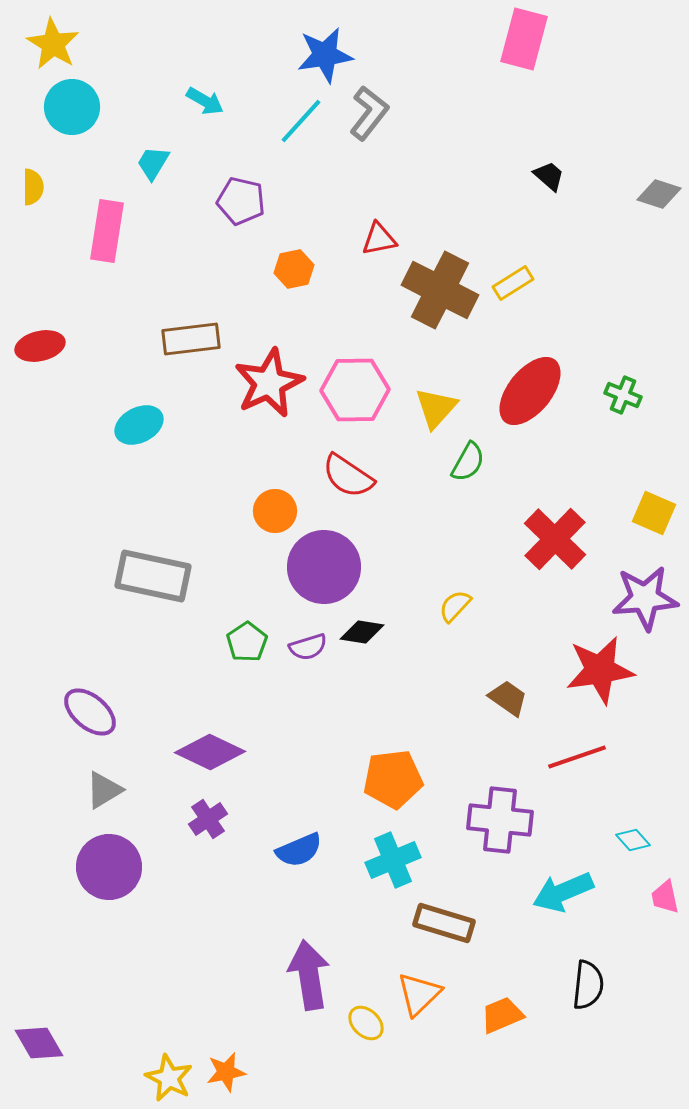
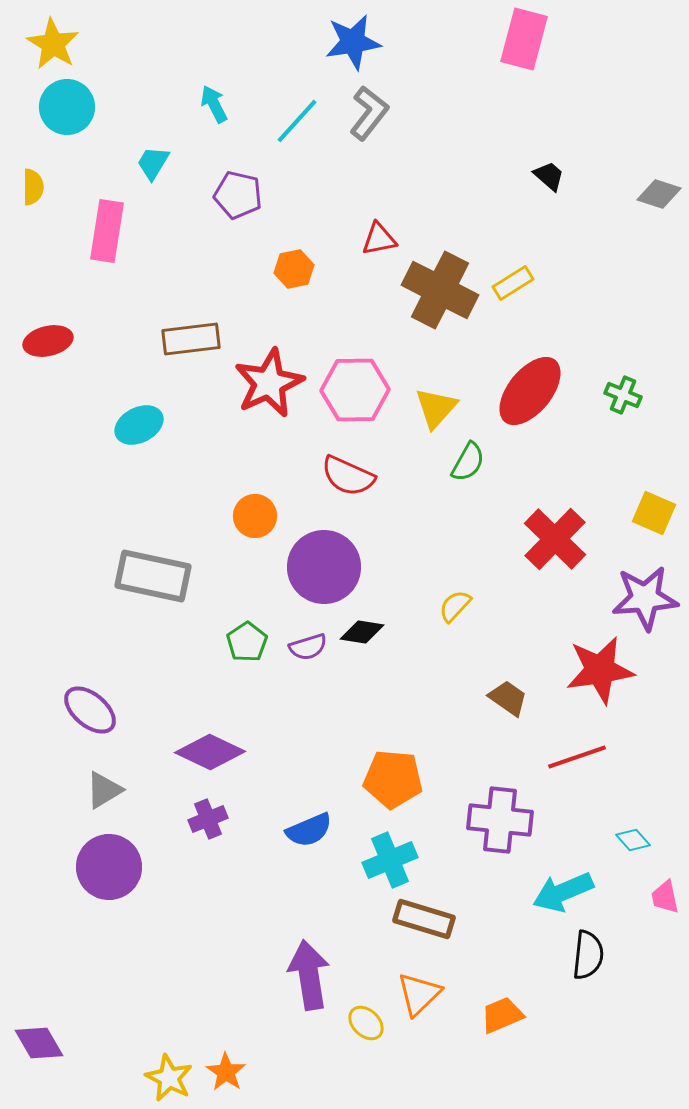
blue star at (325, 55): moved 28 px right, 13 px up
cyan arrow at (205, 101): moved 9 px right, 3 px down; rotated 147 degrees counterclockwise
cyan circle at (72, 107): moved 5 px left
cyan line at (301, 121): moved 4 px left
purple pentagon at (241, 201): moved 3 px left, 6 px up
red ellipse at (40, 346): moved 8 px right, 5 px up
red semicircle at (348, 476): rotated 10 degrees counterclockwise
orange circle at (275, 511): moved 20 px left, 5 px down
purple ellipse at (90, 712): moved 2 px up
orange pentagon at (393, 779): rotated 12 degrees clockwise
purple cross at (208, 819): rotated 12 degrees clockwise
blue semicircle at (299, 850): moved 10 px right, 20 px up
cyan cross at (393, 860): moved 3 px left
brown rectangle at (444, 923): moved 20 px left, 4 px up
black semicircle at (588, 985): moved 30 px up
orange star at (226, 1072): rotated 27 degrees counterclockwise
